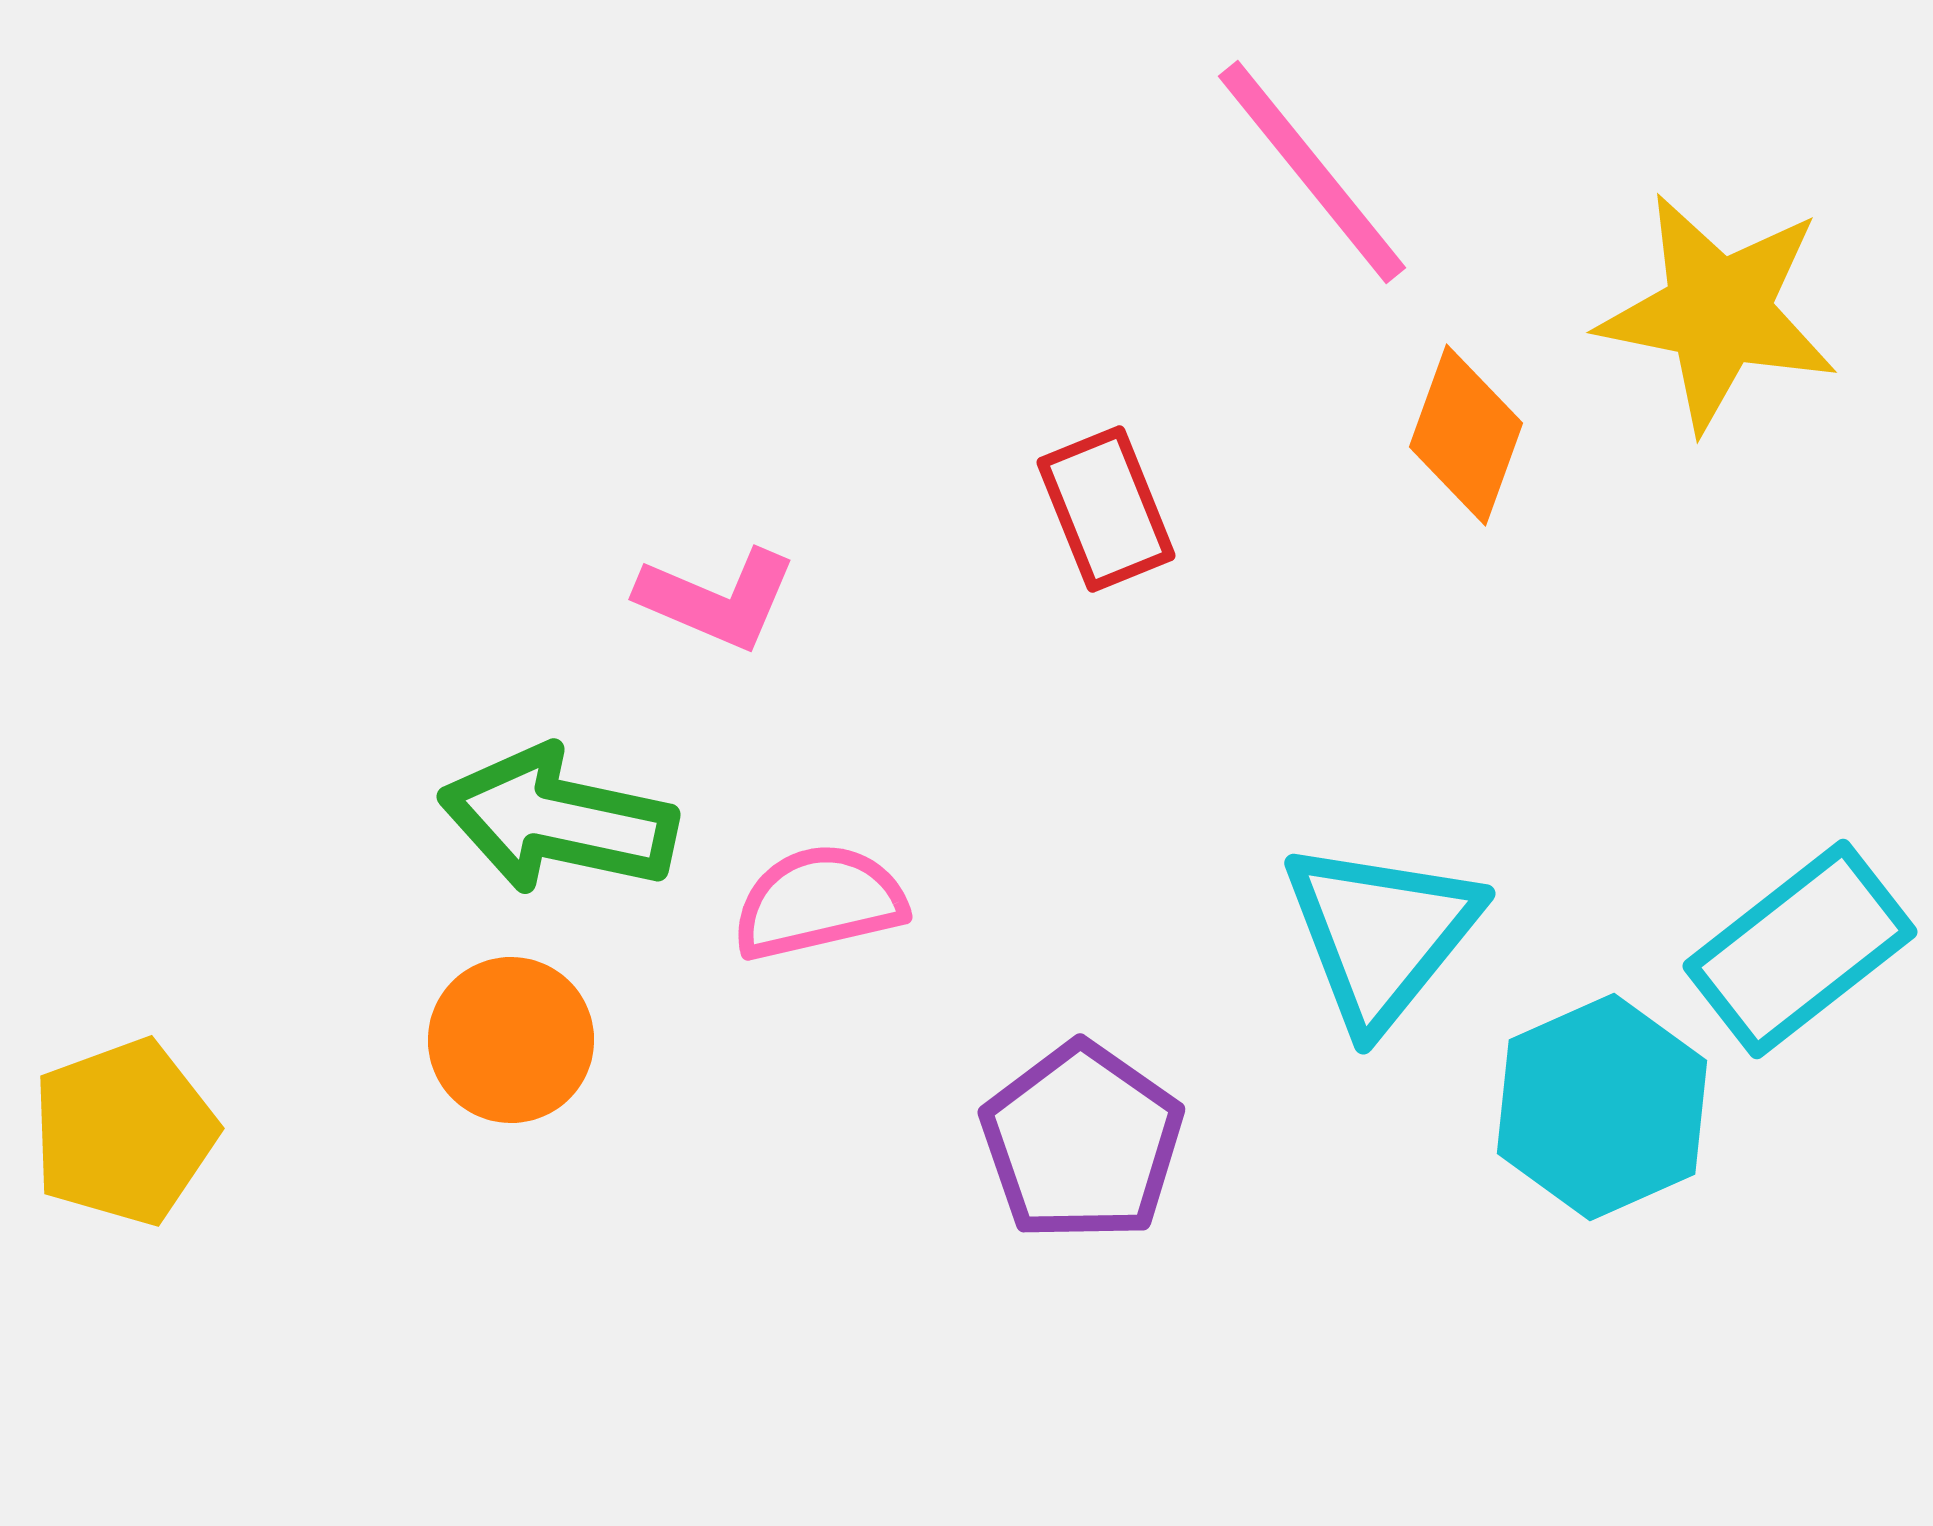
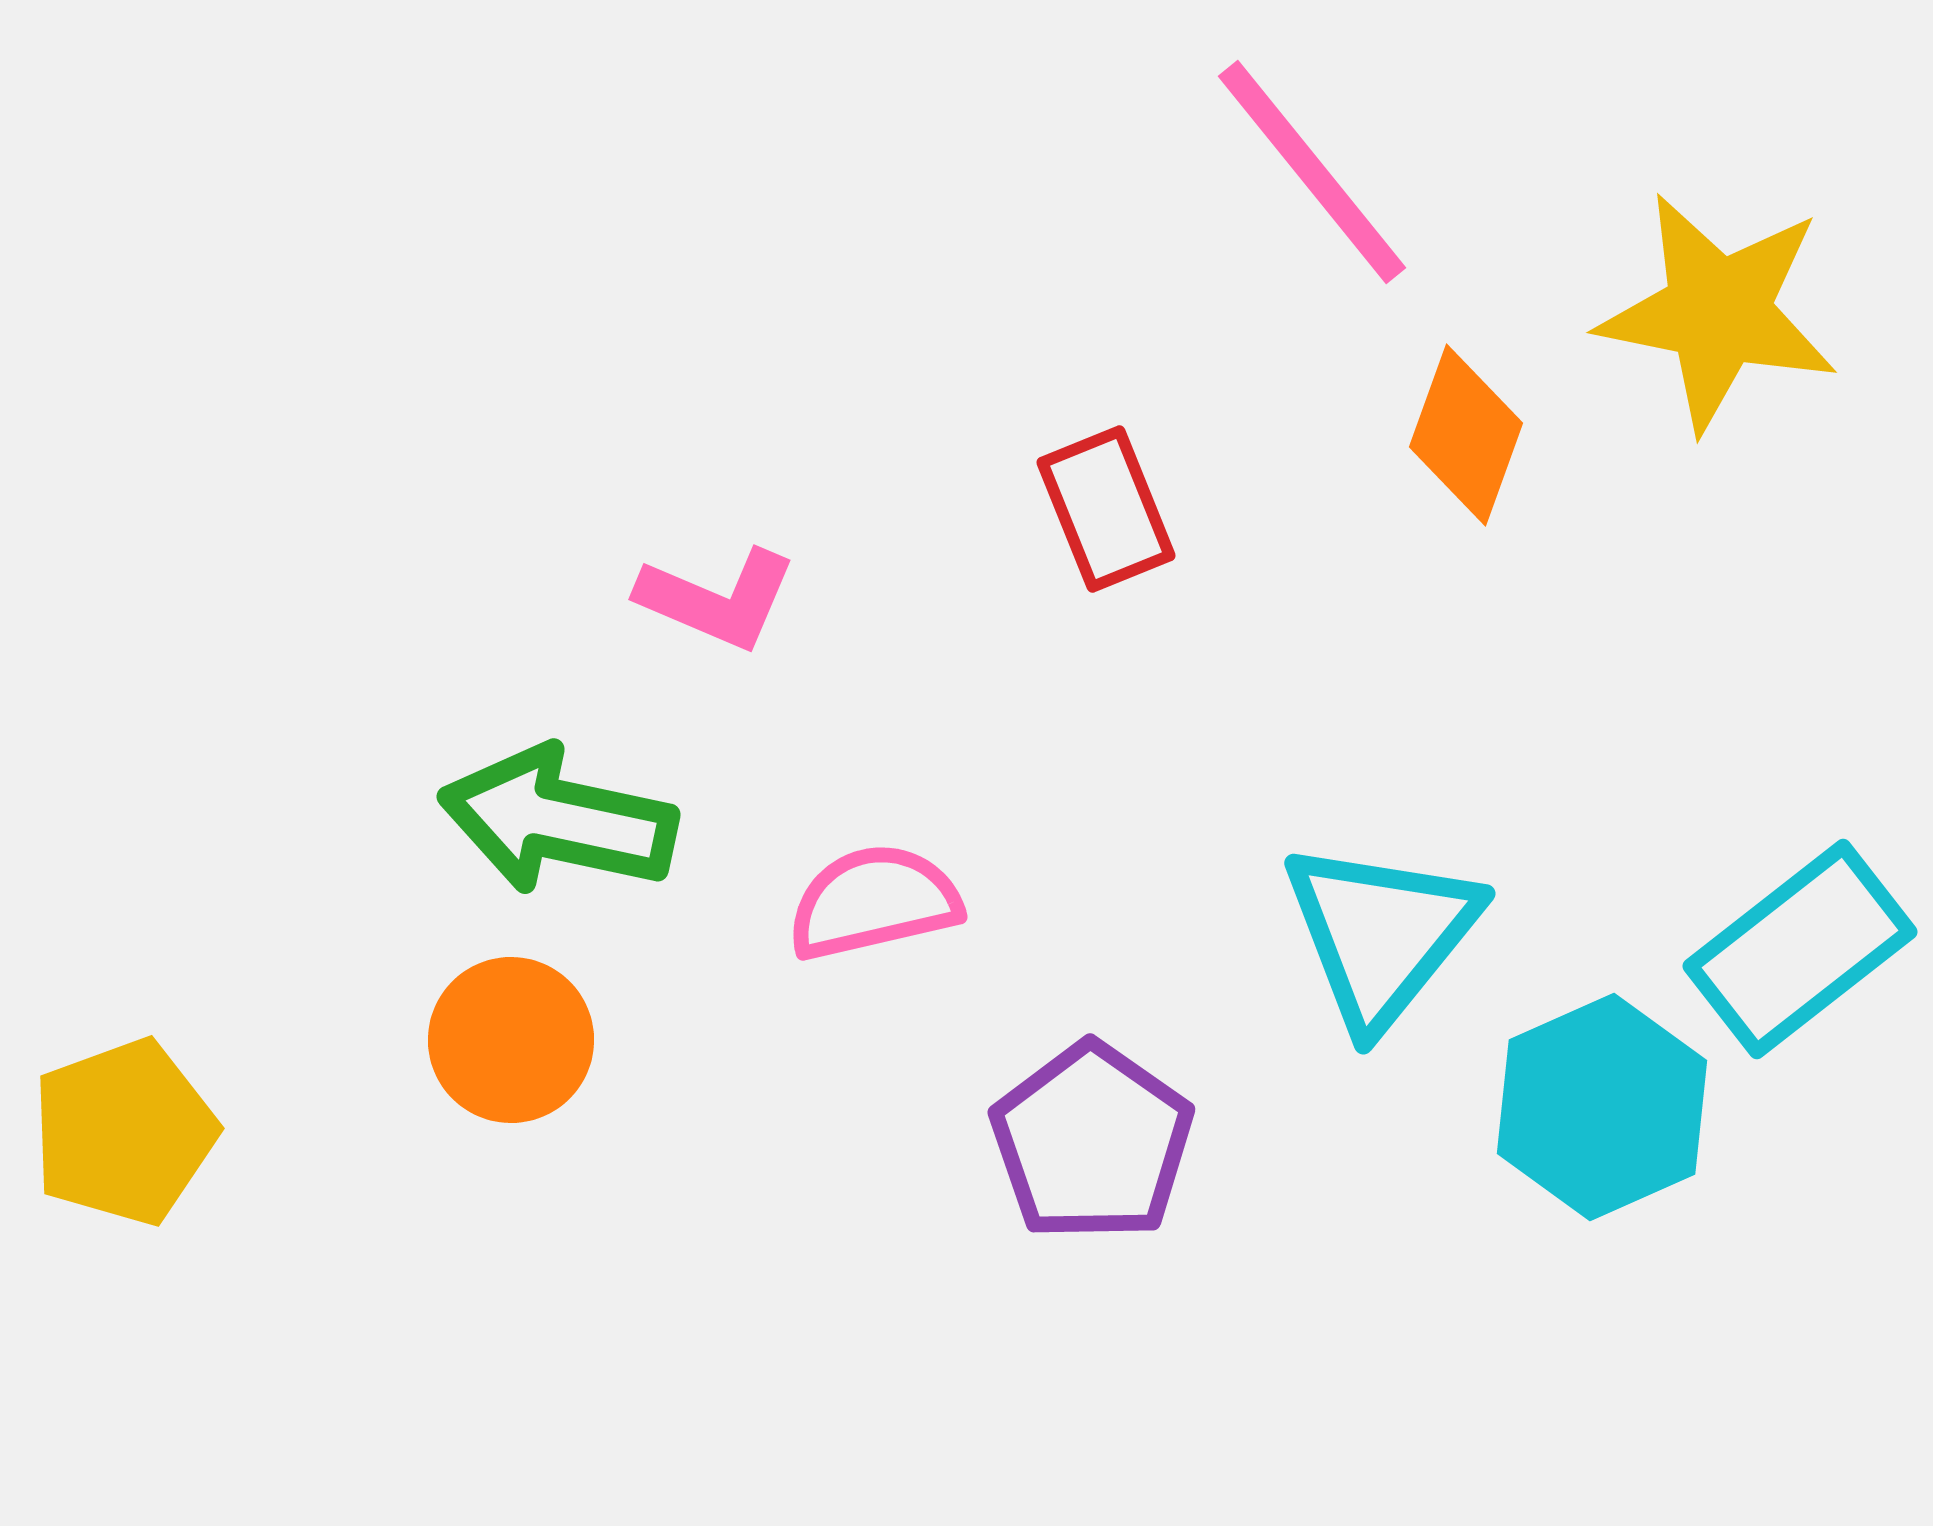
pink semicircle: moved 55 px right
purple pentagon: moved 10 px right
